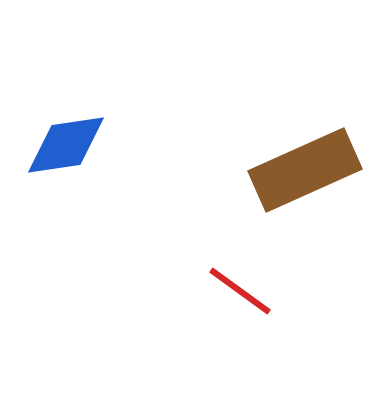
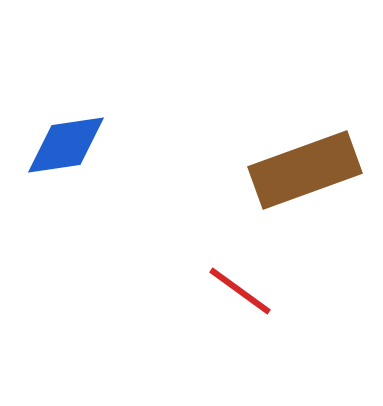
brown rectangle: rotated 4 degrees clockwise
